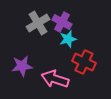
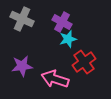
gray cross: moved 16 px left, 4 px up; rotated 35 degrees counterclockwise
red cross: rotated 30 degrees clockwise
